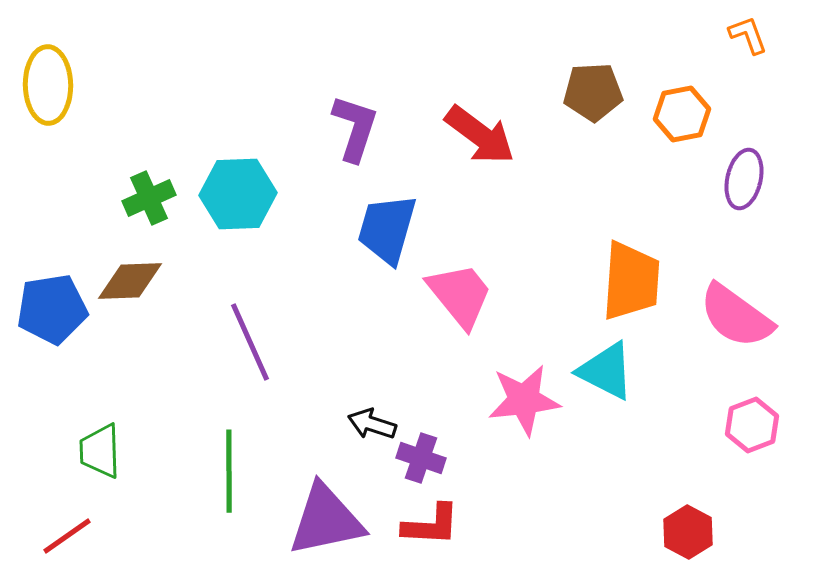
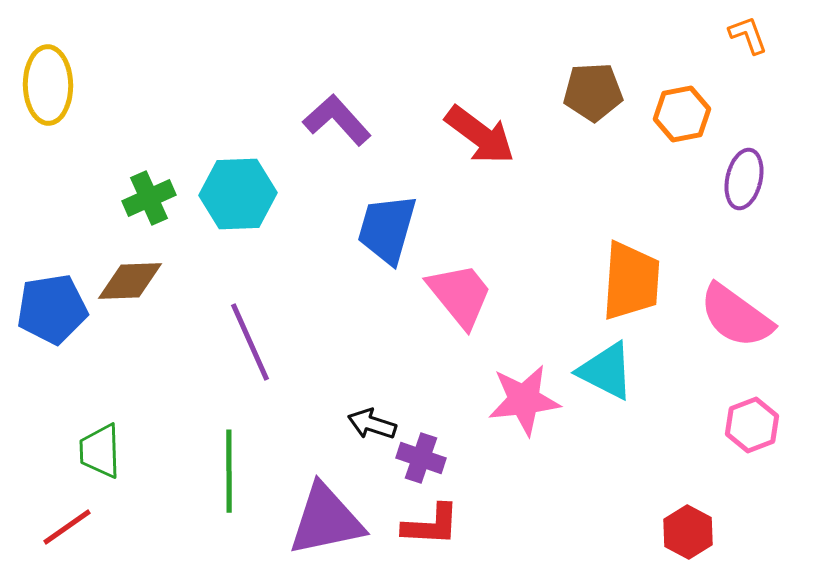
purple L-shape: moved 18 px left, 8 px up; rotated 60 degrees counterclockwise
red line: moved 9 px up
